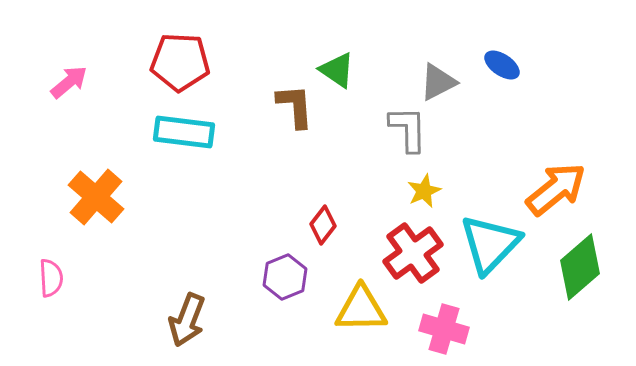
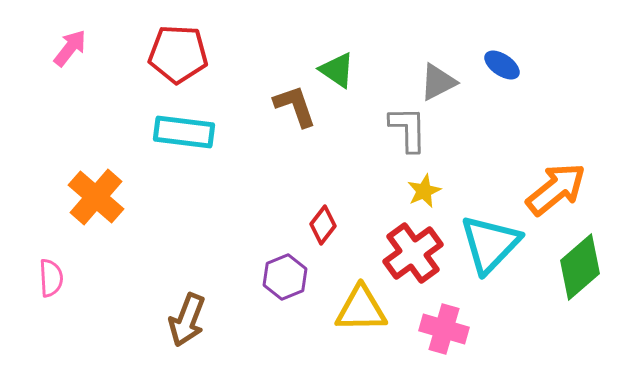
red pentagon: moved 2 px left, 8 px up
pink arrow: moved 1 px right, 34 px up; rotated 12 degrees counterclockwise
brown L-shape: rotated 15 degrees counterclockwise
